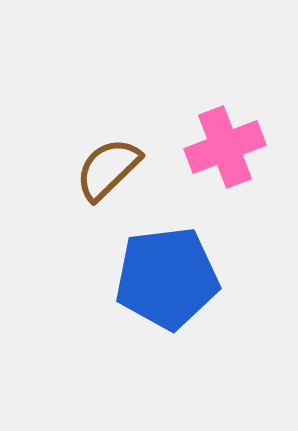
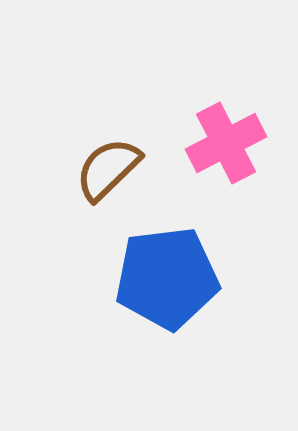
pink cross: moved 1 px right, 4 px up; rotated 6 degrees counterclockwise
